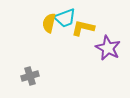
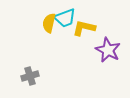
yellow L-shape: moved 1 px right
purple star: moved 2 px down
